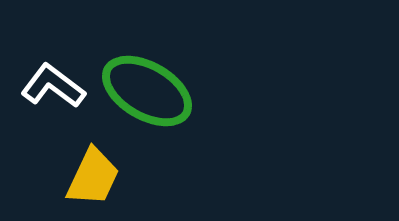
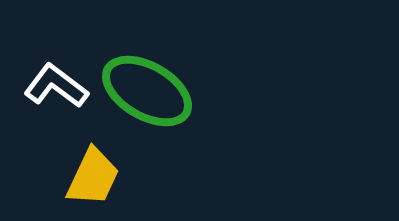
white L-shape: moved 3 px right
